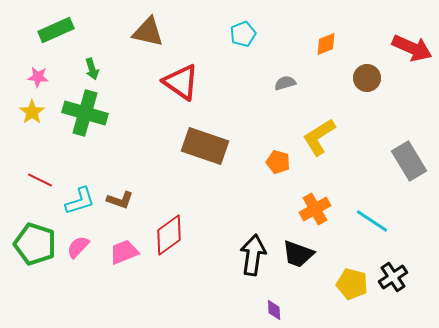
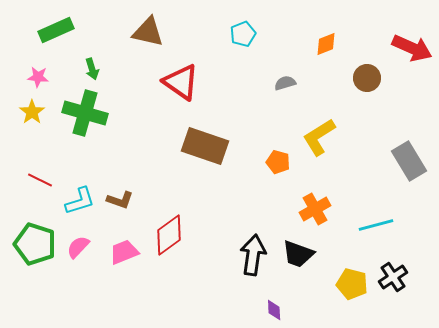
cyan line: moved 4 px right, 4 px down; rotated 48 degrees counterclockwise
